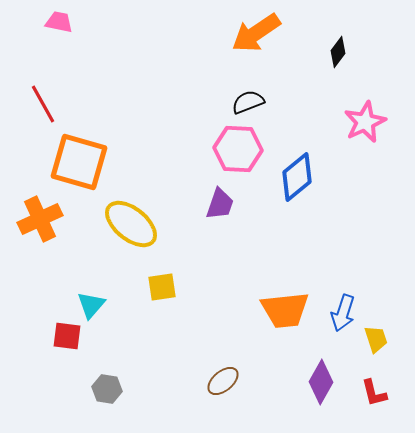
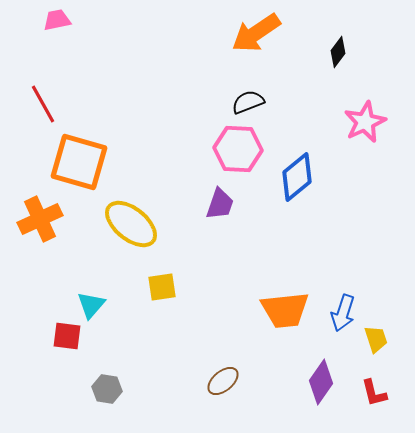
pink trapezoid: moved 2 px left, 2 px up; rotated 24 degrees counterclockwise
purple diamond: rotated 6 degrees clockwise
